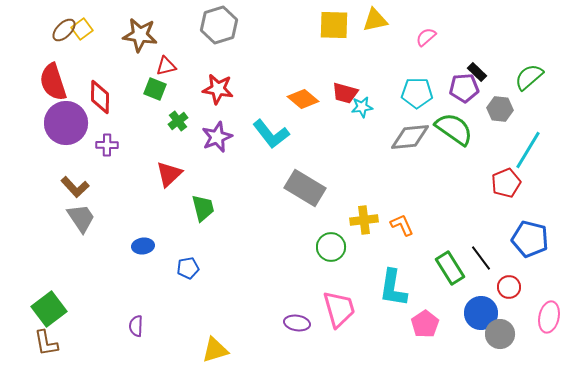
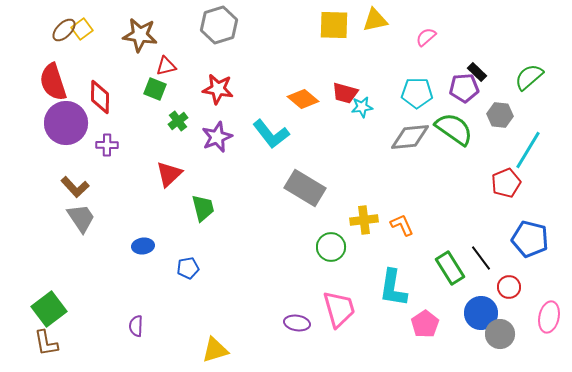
gray hexagon at (500, 109): moved 6 px down
